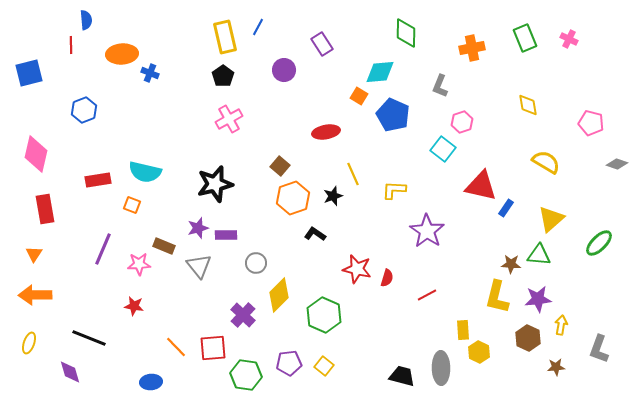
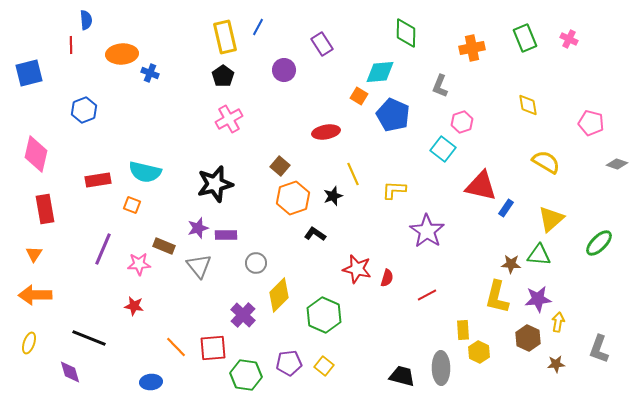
yellow arrow at (561, 325): moved 3 px left, 3 px up
brown star at (556, 367): moved 3 px up
